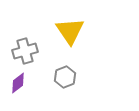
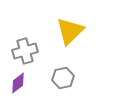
yellow triangle: rotated 20 degrees clockwise
gray hexagon: moved 2 px left, 1 px down; rotated 10 degrees clockwise
